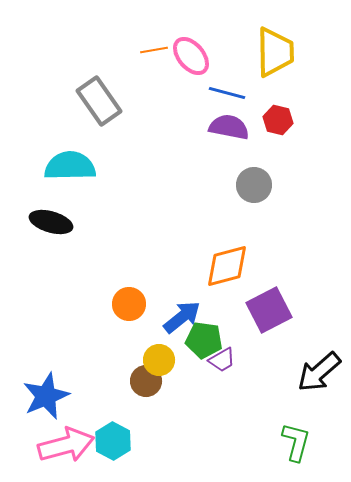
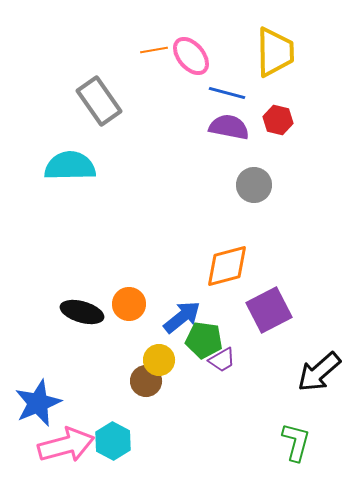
black ellipse: moved 31 px right, 90 px down
blue star: moved 8 px left, 7 px down
